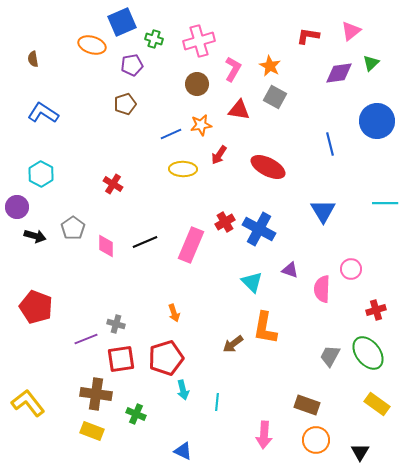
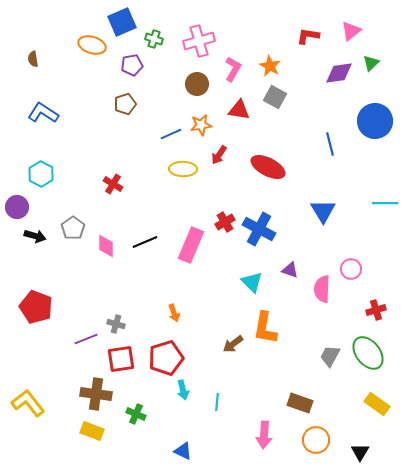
blue circle at (377, 121): moved 2 px left
brown rectangle at (307, 405): moved 7 px left, 2 px up
